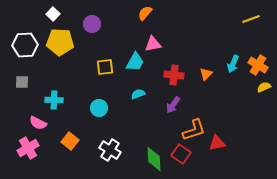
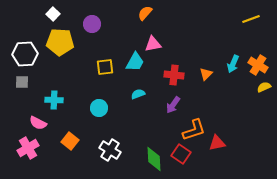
white hexagon: moved 9 px down
